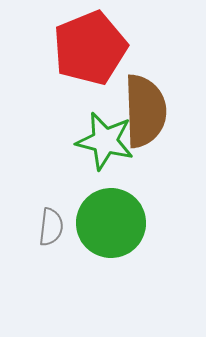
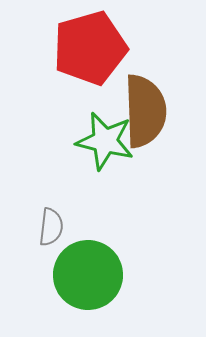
red pentagon: rotated 6 degrees clockwise
green circle: moved 23 px left, 52 px down
